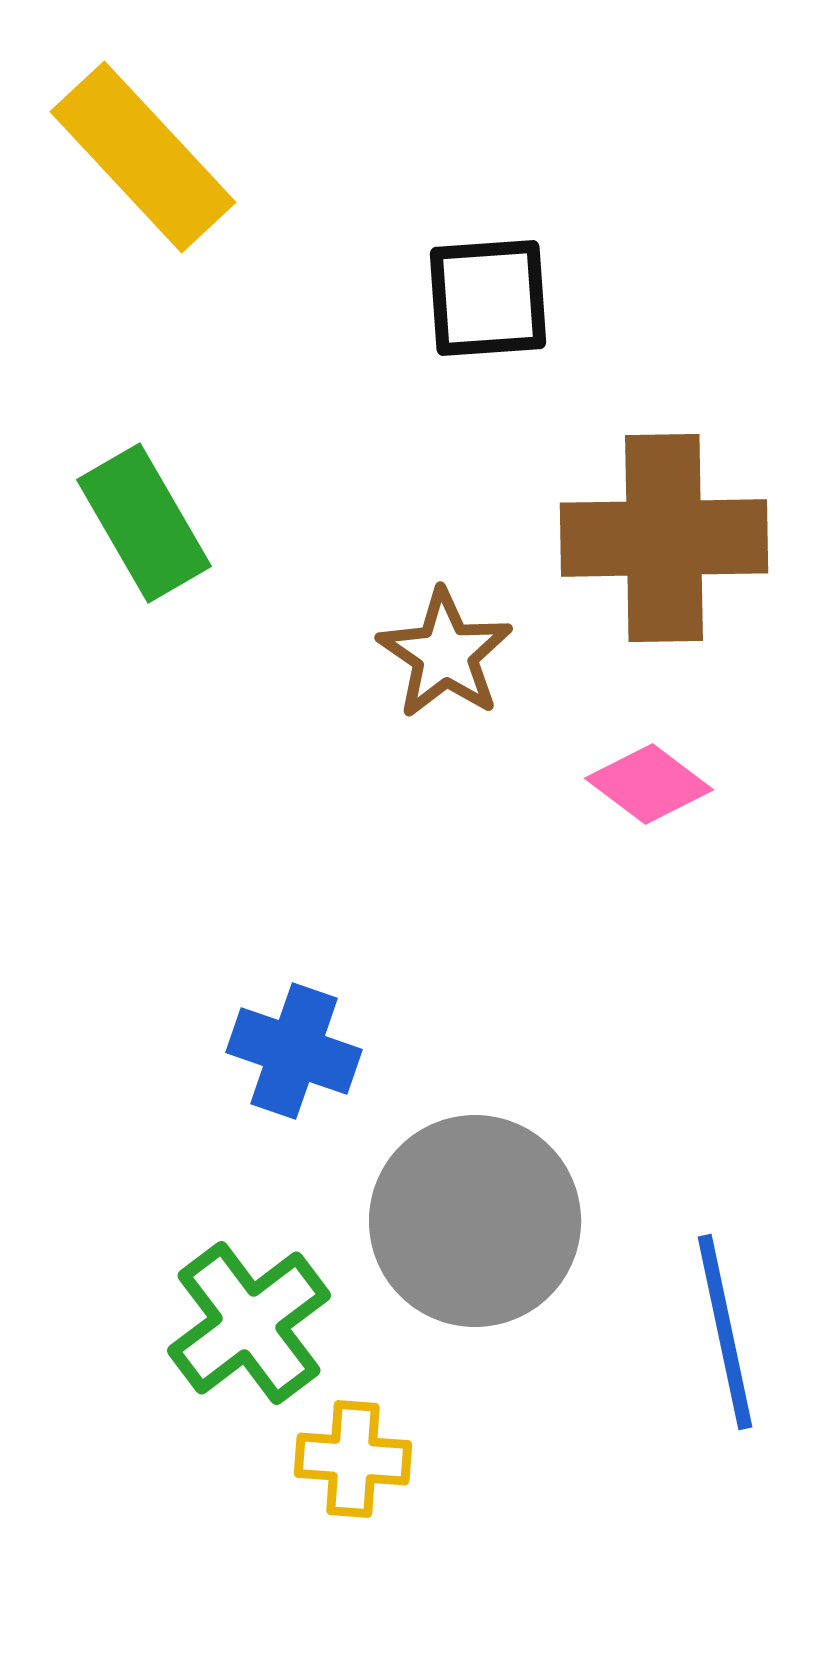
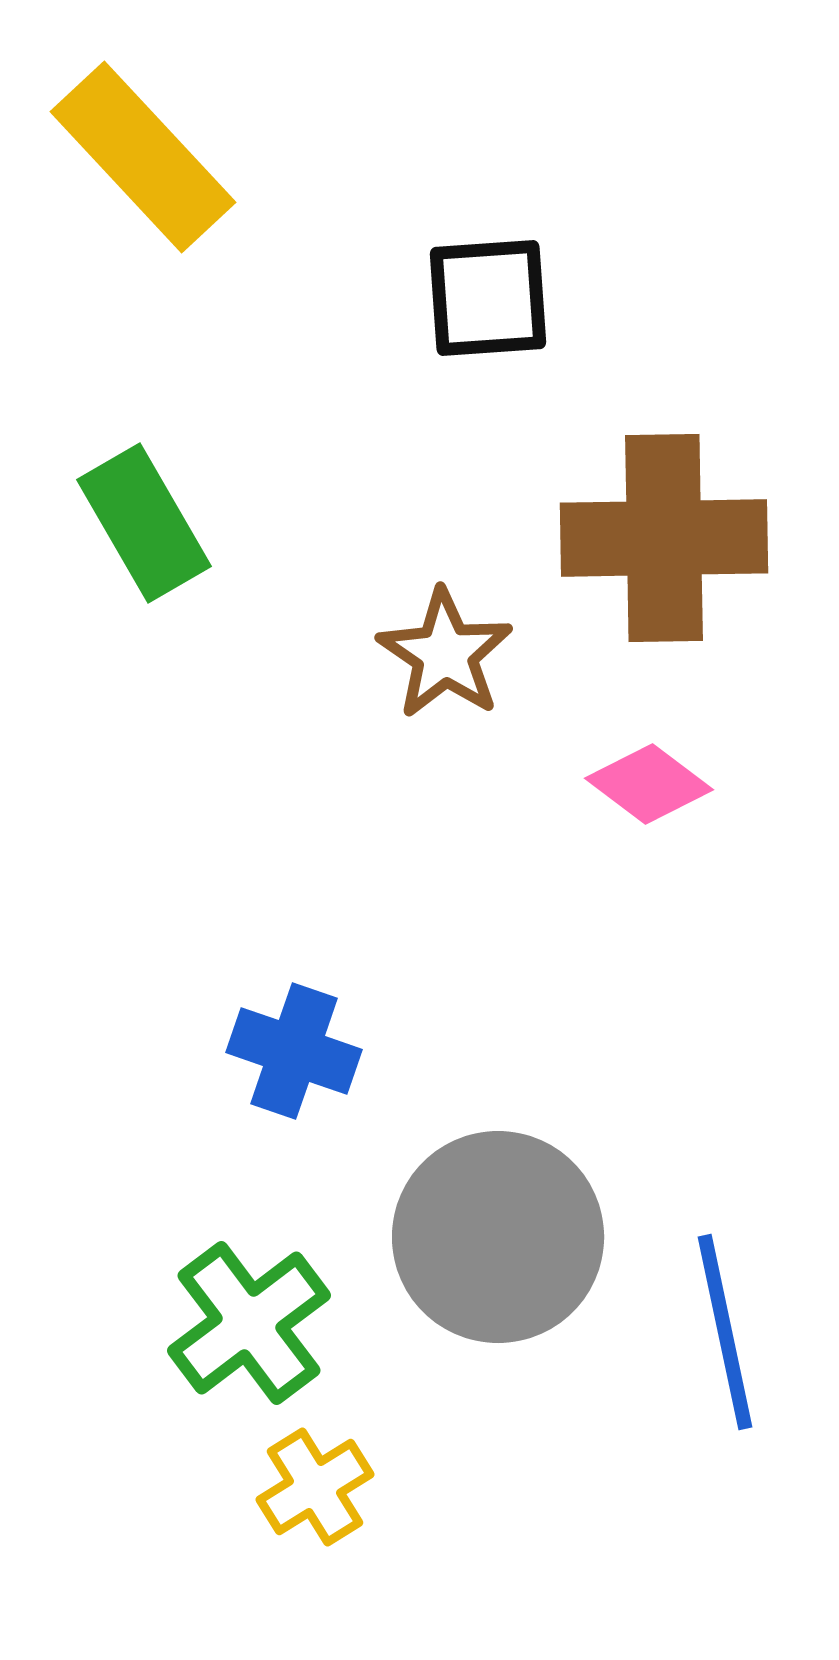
gray circle: moved 23 px right, 16 px down
yellow cross: moved 38 px left, 28 px down; rotated 36 degrees counterclockwise
